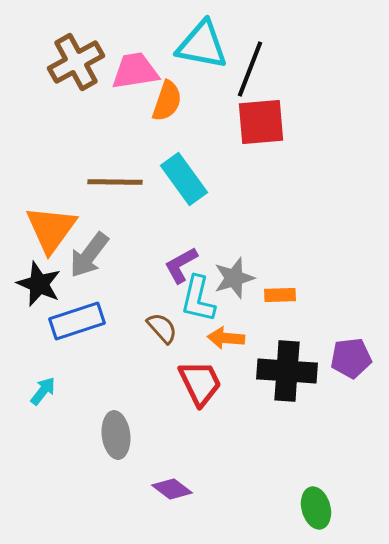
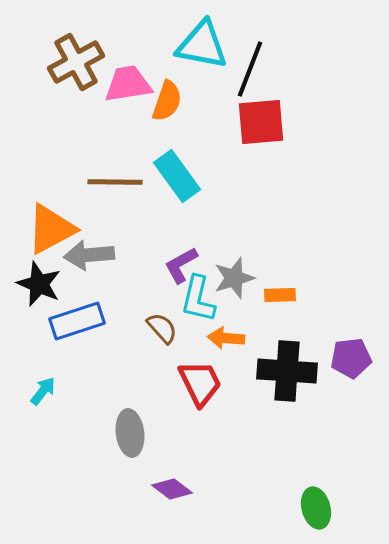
pink trapezoid: moved 7 px left, 13 px down
cyan rectangle: moved 7 px left, 3 px up
orange triangle: rotated 26 degrees clockwise
gray arrow: rotated 48 degrees clockwise
gray ellipse: moved 14 px right, 2 px up
